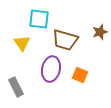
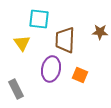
brown star: rotated 21 degrees clockwise
brown trapezoid: rotated 76 degrees clockwise
gray rectangle: moved 2 px down
